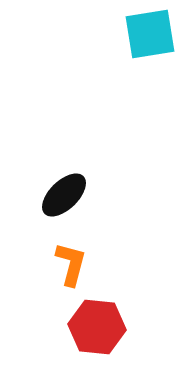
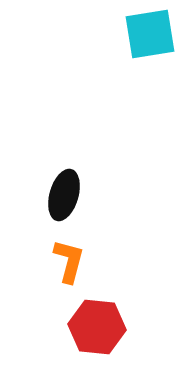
black ellipse: rotated 30 degrees counterclockwise
orange L-shape: moved 2 px left, 3 px up
